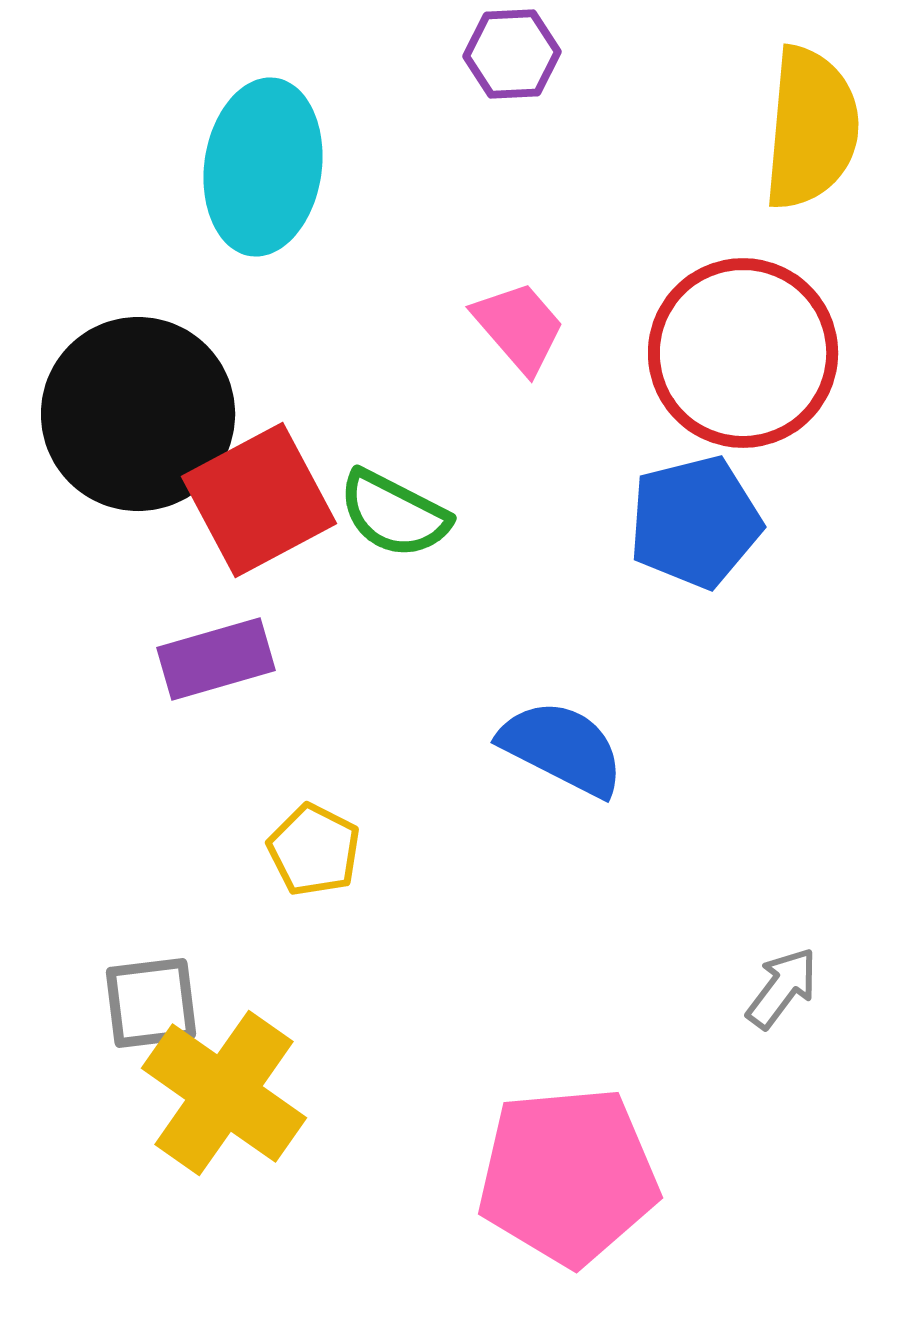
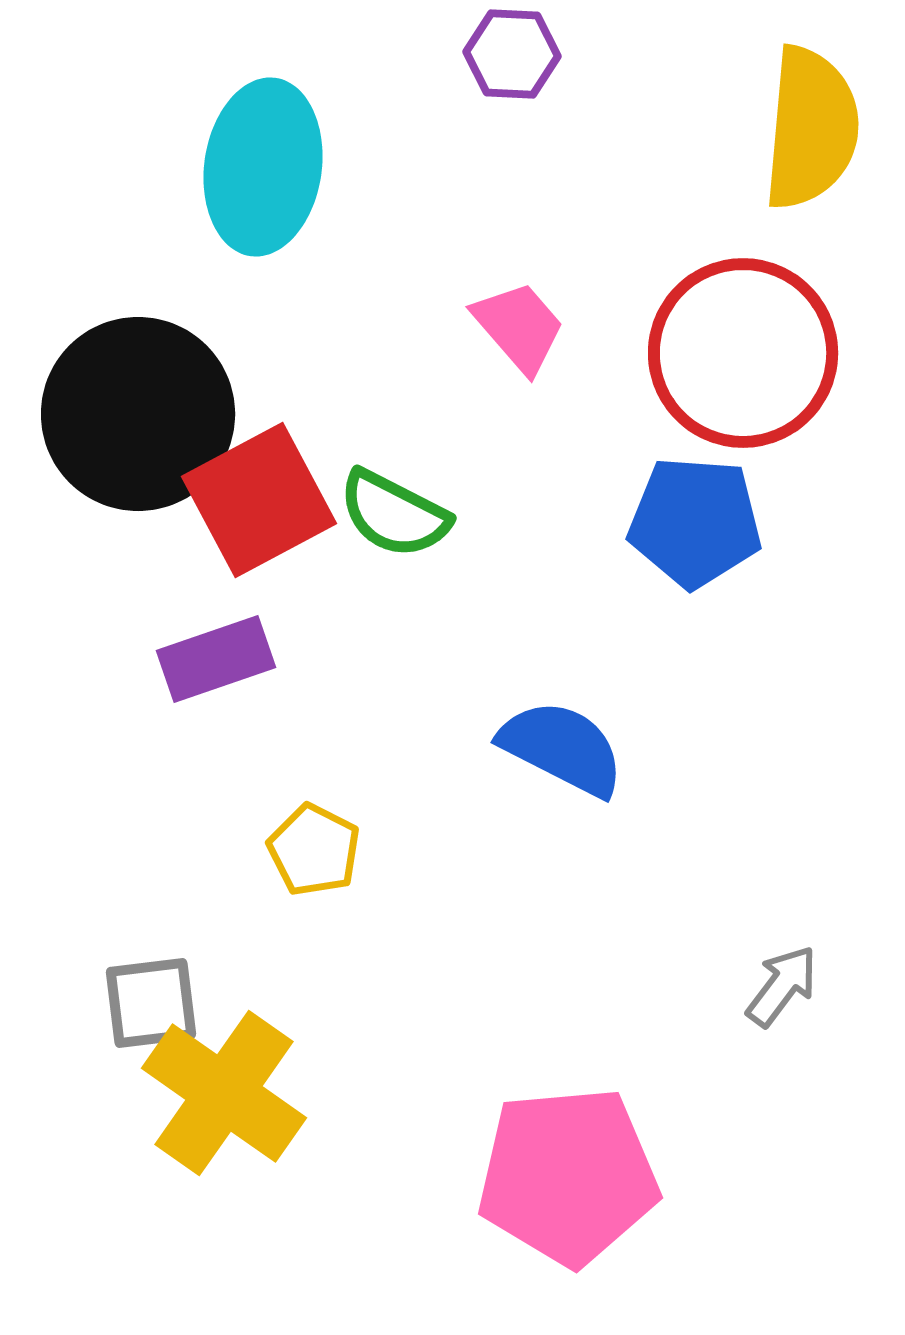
purple hexagon: rotated 6 degrees clockwise
blue pentagon: rotated 18 degrees clockwise
purple rectangle: rotated 3 degrees counterclockwise
gray arrow: moved 2 px up
